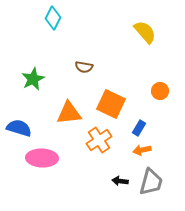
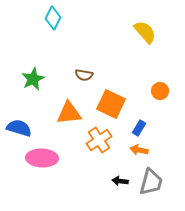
brown semicircle: moved 8 px down
orange arrow: moved 3 px left; rotated 24 degrees clockwise
